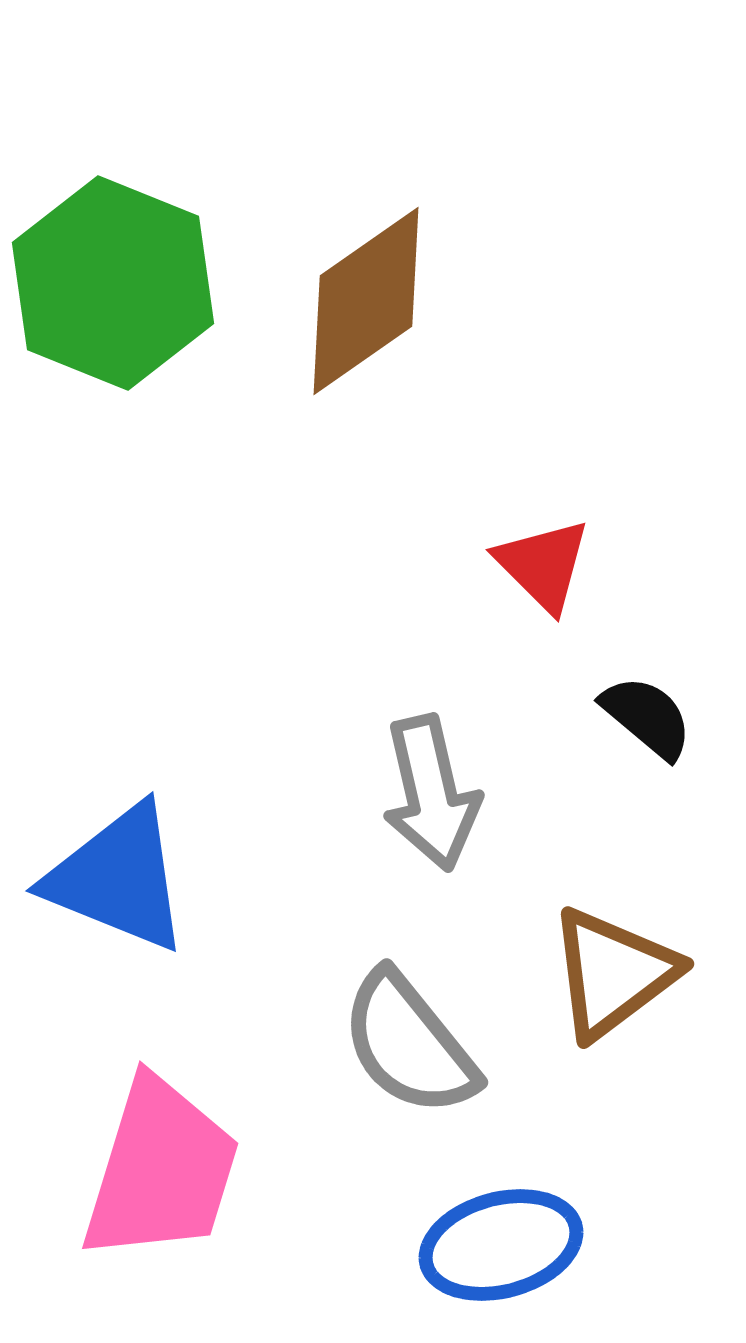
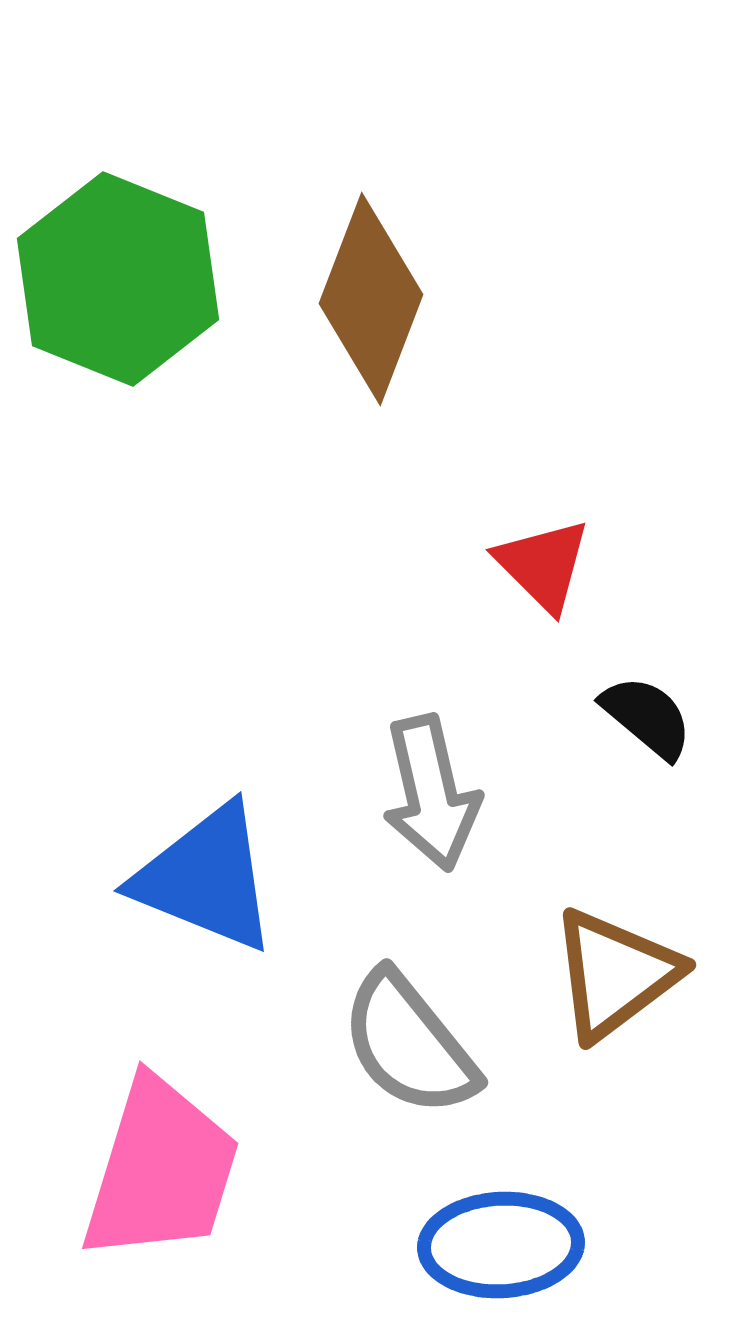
green hexagon: moved 5 px right, 4 px up
brown diamond: moved 5 px right, 2 px up; rotated 34 degrees counterclockwise
blue triangle: moved 88 px right
brown triangle: moved 2 px right, 1 px down
blue ellipse: rotated 12 degrees clockwise
